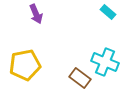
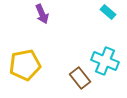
purple arrow: moved 6 px right
cyan cross: moved 1 px up
brown rectangle: rotated 15 degrees clockwise
